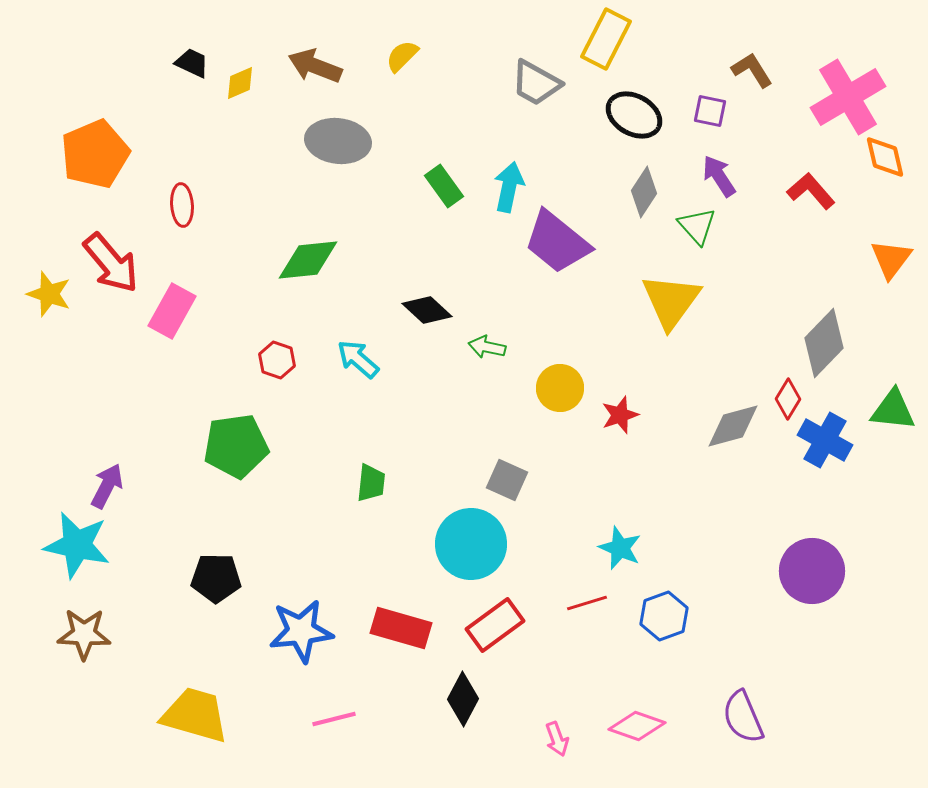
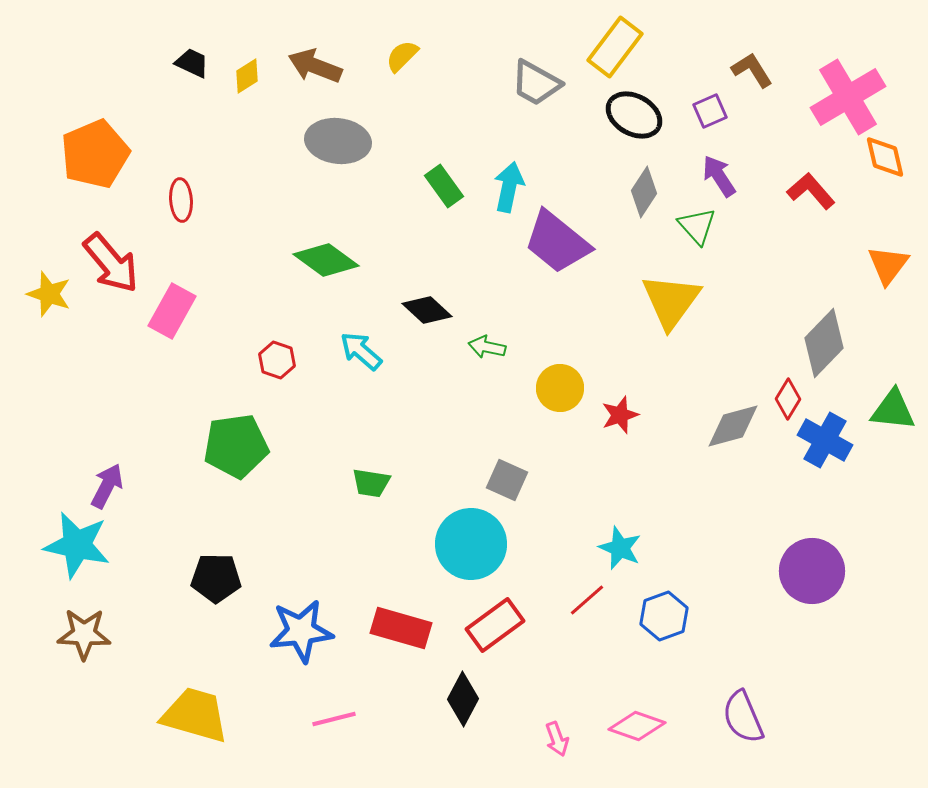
yellow rectangle at (606, 39): moved 9 px right, 8 px down; rotated 10 degrees clockwise
yellow diamond at (240, 83): moved 7 px right, 7 px up; rotated 9 degrees counterclockwise
purple square at (710, 111): rotated 36 degrees counterclockwise
red ellipse at (182, 205): moved 1 px left, 5 px up
orange triangle at (891, 259): moved 3 px left, 6 px down
green diamond at (308, 260): moved 18 px right; rotated 42 degrees clockwise
cyan arrow at (358, 359): moved 3 px right, 8 px up
green trapezoid at (371, 483): rotated 93 degrees clockwise
red line at (587, 603): moved 3 px up; rotated 24 degrees counterclockwise
